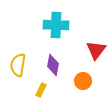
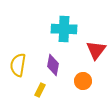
cyan cross: moved 8 px right, 4 px down
yellow rectangle: moved 1 px left
